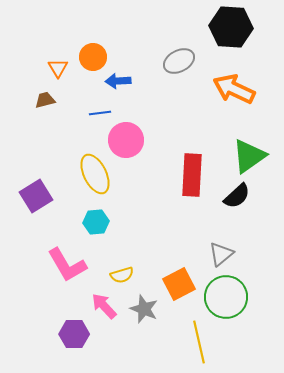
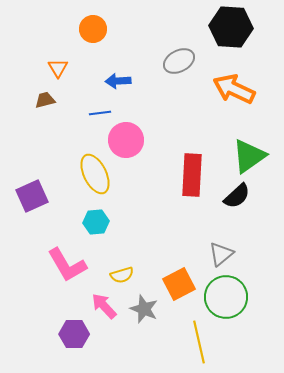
orange circle: moved 28 px up
purple square: moved 4 px left; rotated 8 degrees clockwise
